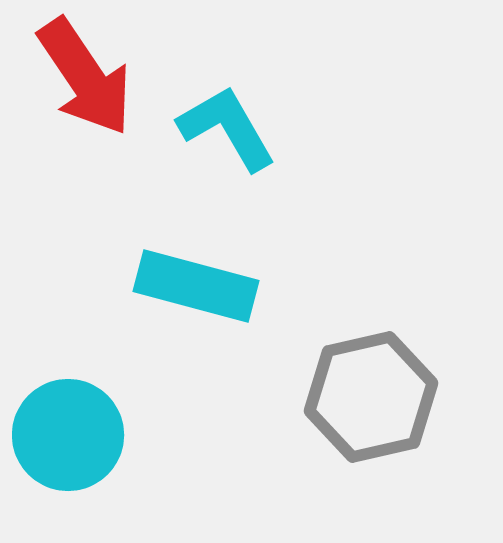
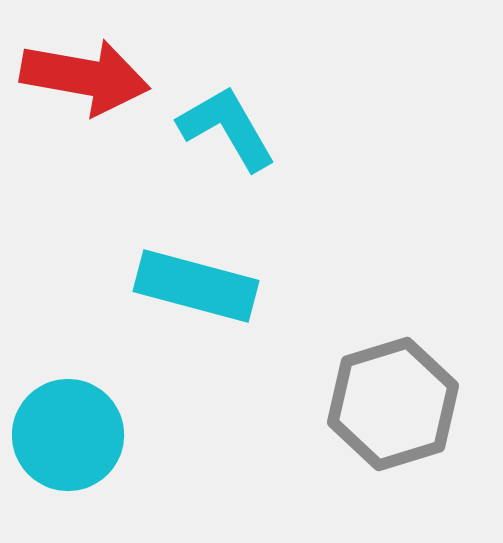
red arrow: rotated 46 degrees counterclockwise
gray hexagon: moved 22 px right, 7 px down; rotated 4 degrees counterclockwise
